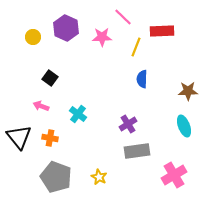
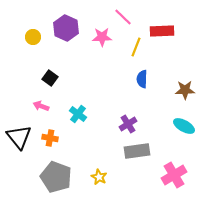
brown star: moved 3 px left, 1 px up
cyan ellipse: rotated 40 degrees counterclockwise
